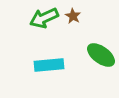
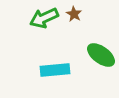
brown star: moved 1 px right, 2 px up
cyan rectangle: moved 6 px right, 5 px down
